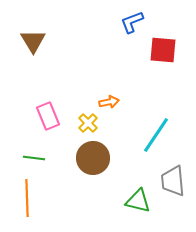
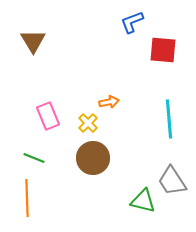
cyan line: moved 13 px right, 16 px up; rotated 39 degrees counterclockwise
green line: rotated 15 degrees clockwise
gray trapezoid: moved 1 px left; rotated 28 degrees counterclockwise
green triangle: moved 5 px right
